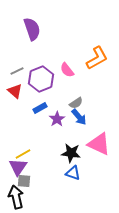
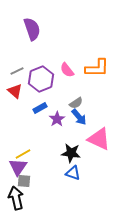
orange L-shape: moved 10 px down; rotated 30 degrees clockwise
pink triangle: moved 5 px up
black arrow: moved 1 px down
